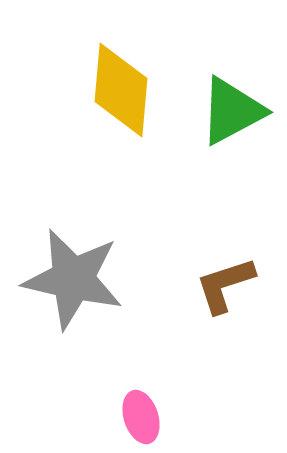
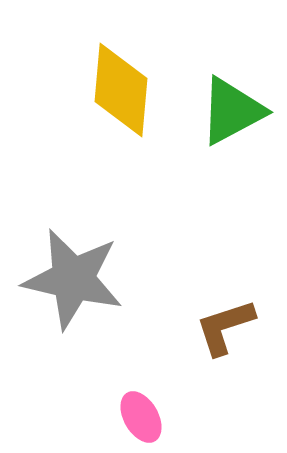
brown L-shape: moved 42 px down
pink ellipse: rotated 12 degrees counterclockwise
